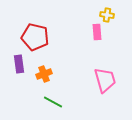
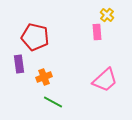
yellow cross: rotated 32 degrees clockwise
orange cross: moved 3 px down
pink trapezoid: rotated 64 degrees clockwise
